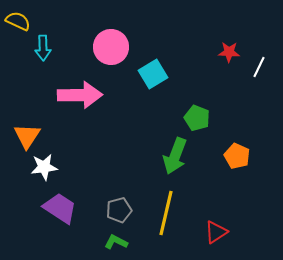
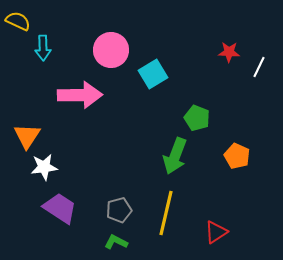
pink circle: moved 3 px down
